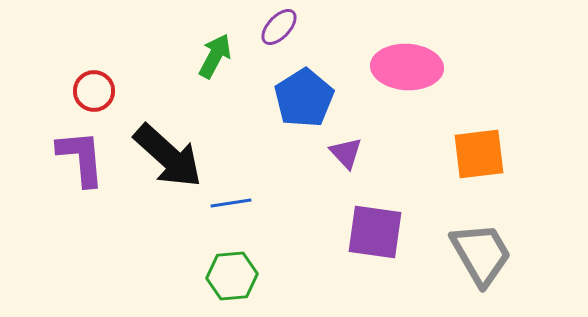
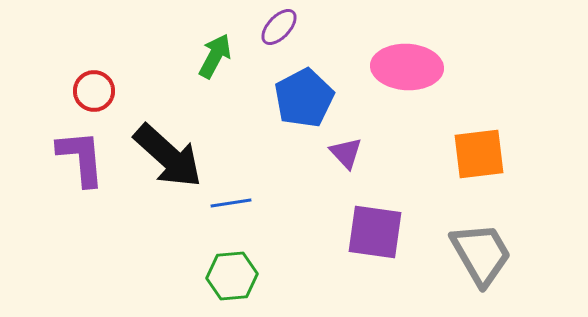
blue pentagon: rotated 4 degrees clockwise
